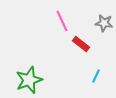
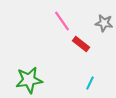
pink line: rotated 10 degrees counterclockwise
cyan line: moved 6 px left, 7 px down
green star: rotated 12 degrees clockwise
